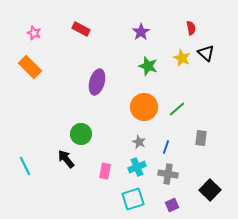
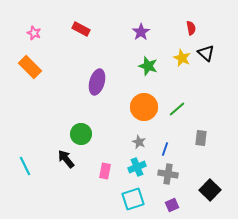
blue line: moved 1 px left, 2 px down
